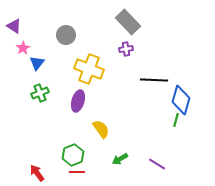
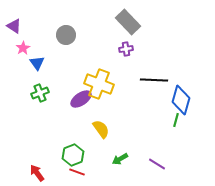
blue triangle: rotated 14 degrees counterclockwise
yellow cross: moved 10 px right, 15 px down
purple ellipse: moved 3 px right, 2 px up; rotated 40 degrees clockwise
red line: rotated 21 degrees clockwise
